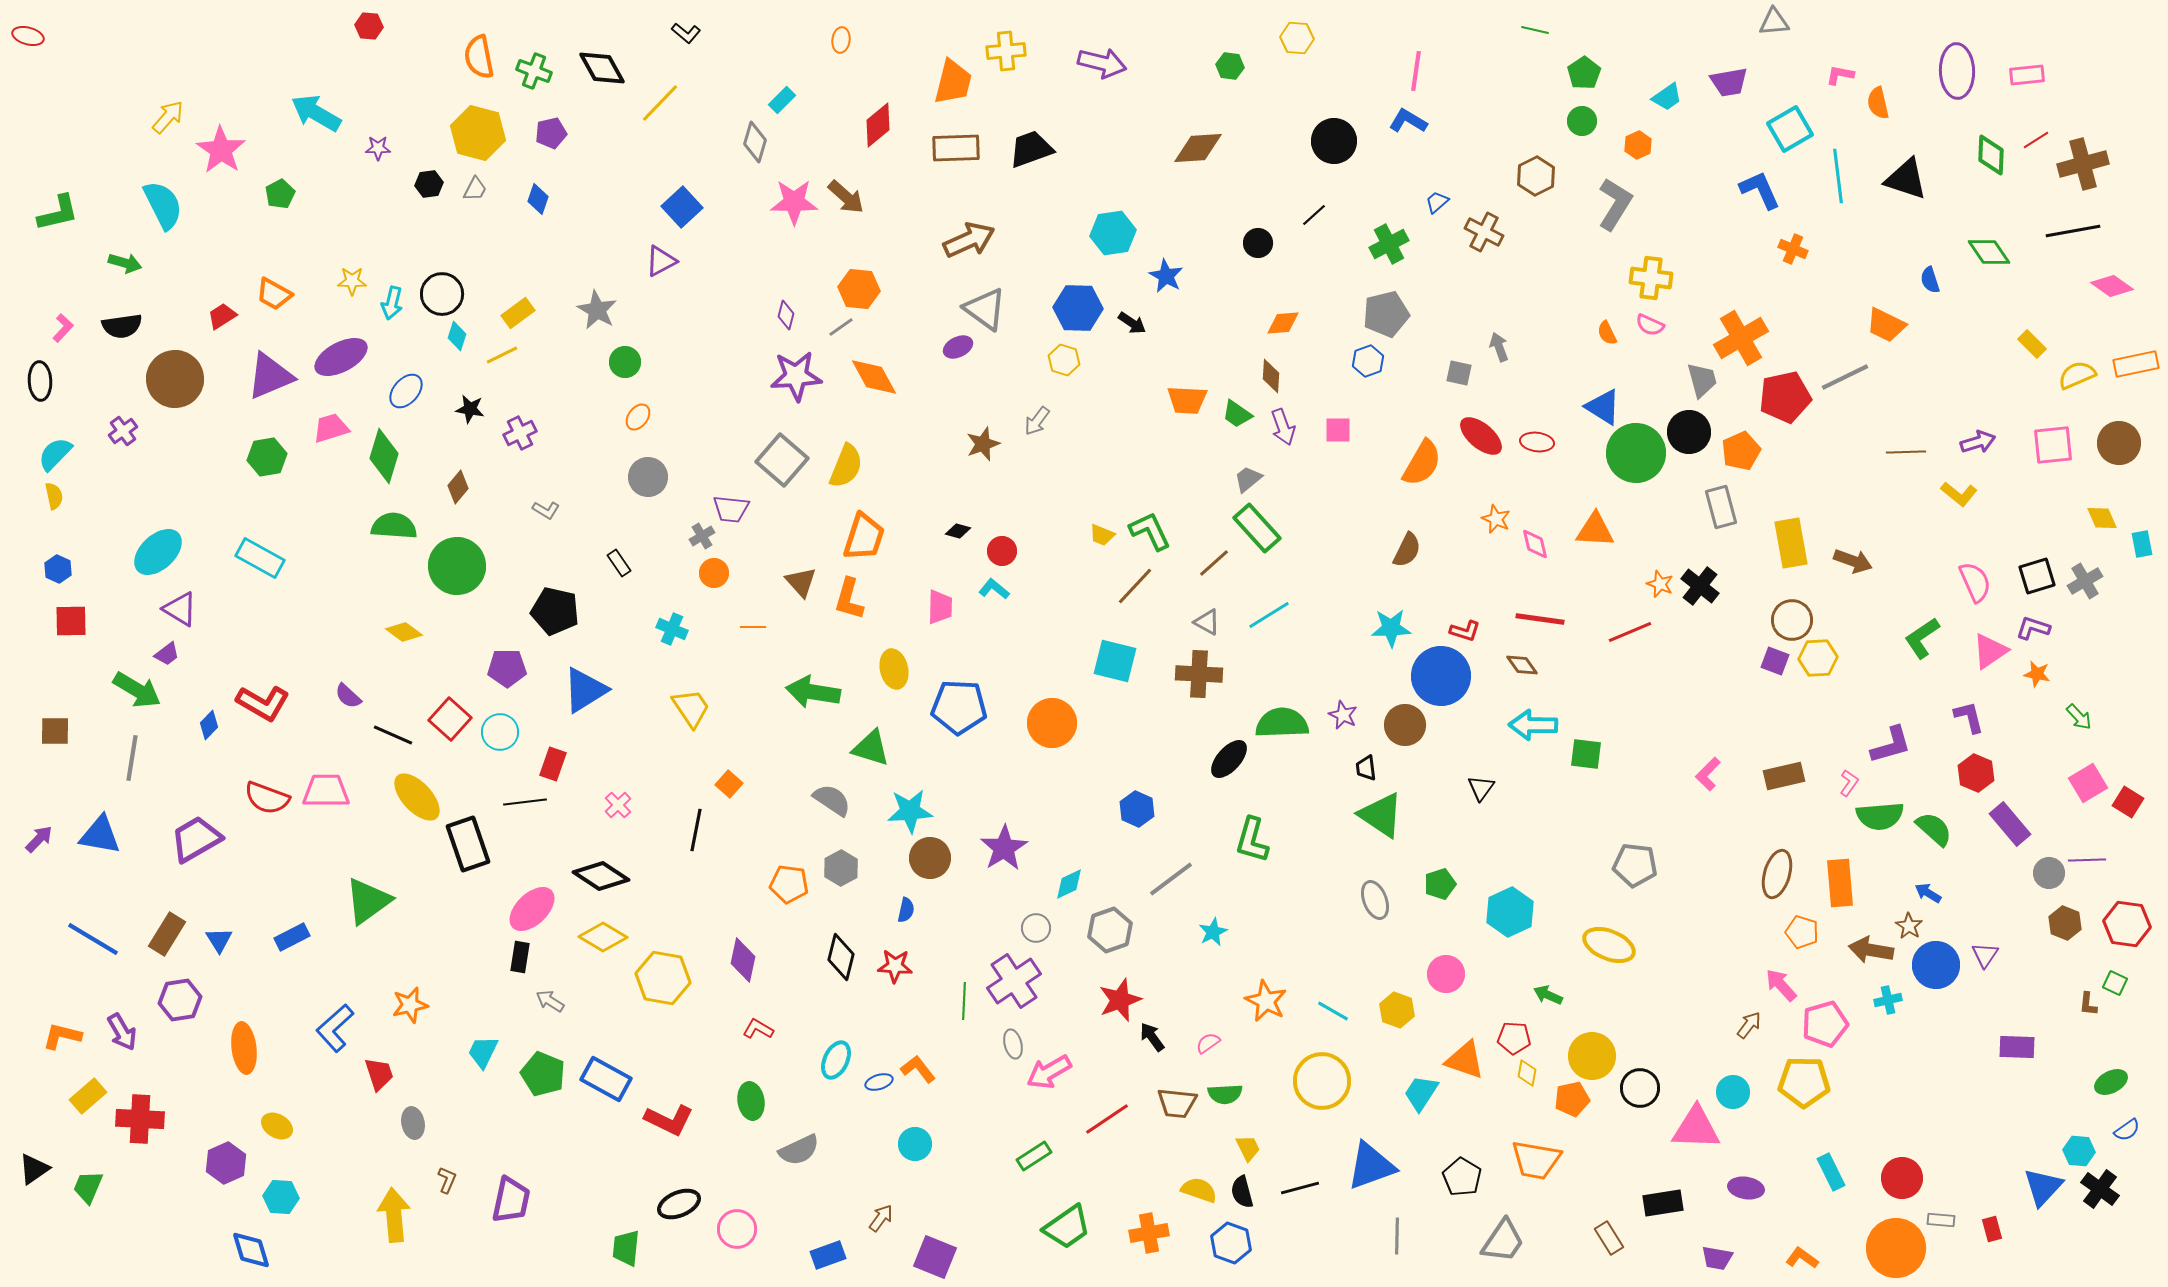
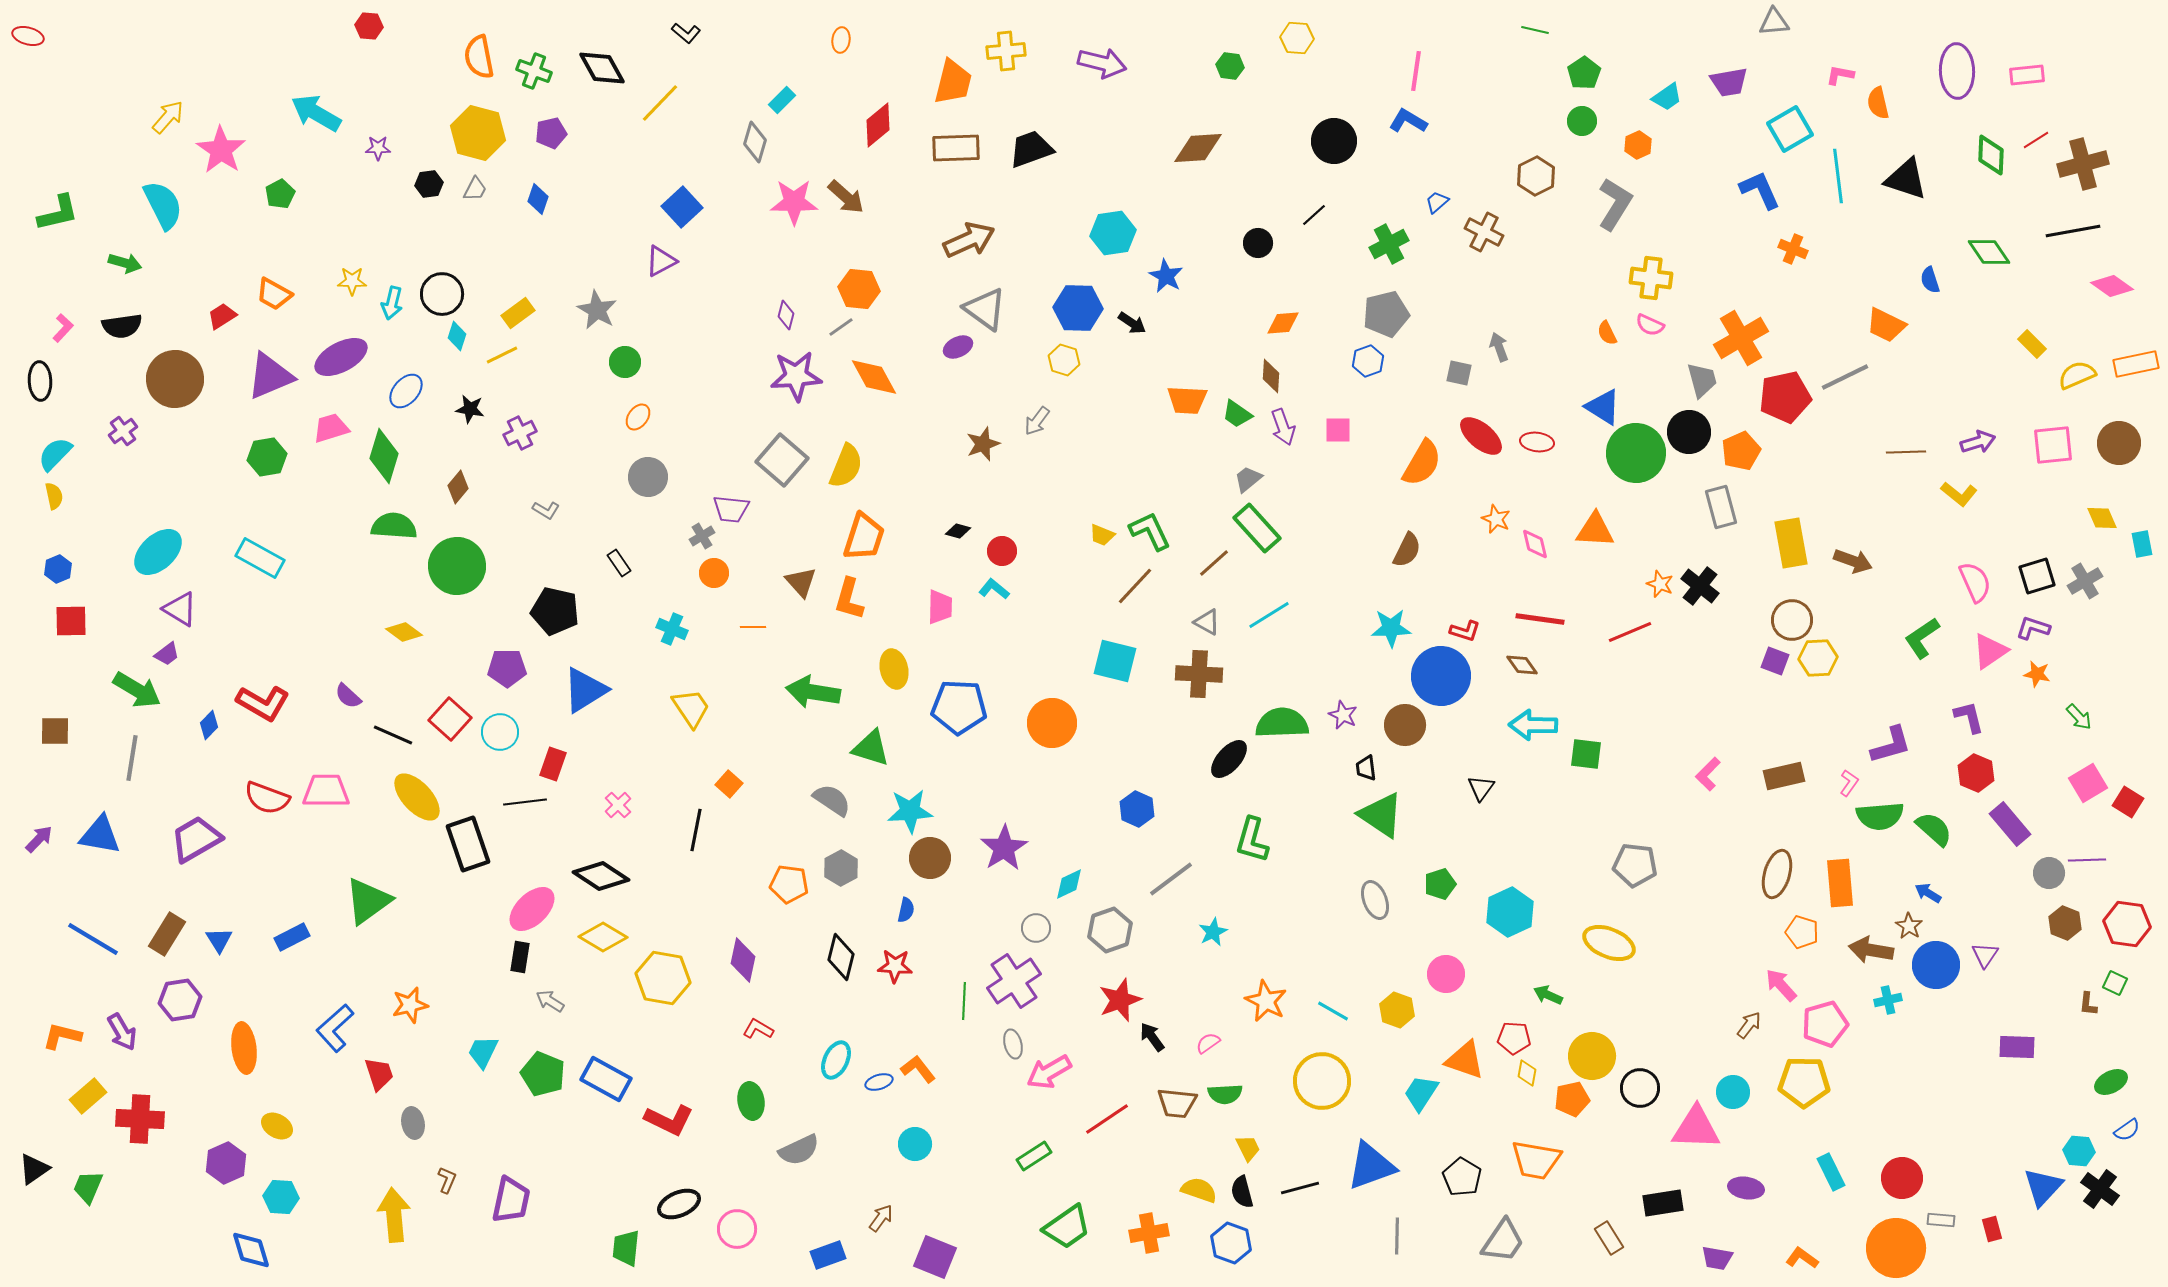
blue hexagon at (58, 569): rotated 12 degrees clockwise
yellow ellipse at (1609, 945): moved 2 px up
